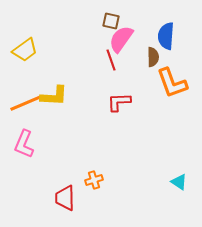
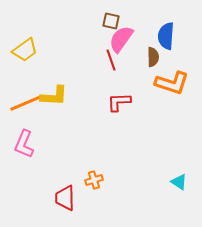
orange L-shape: rotated 52 degrees counterclockwise
